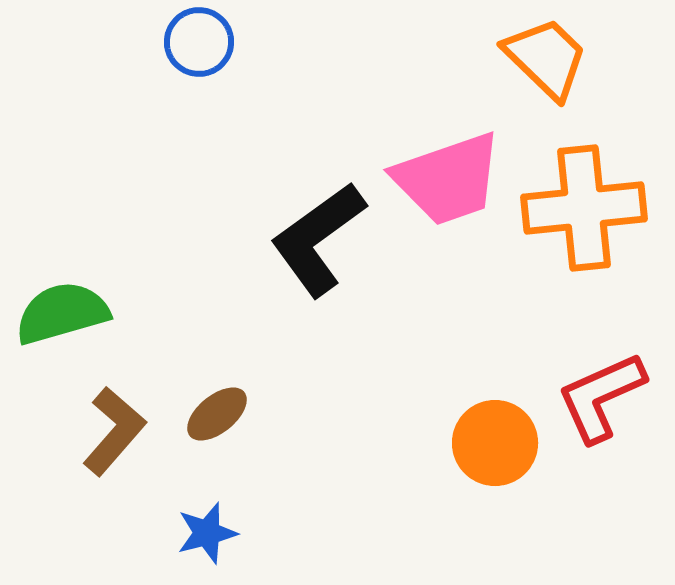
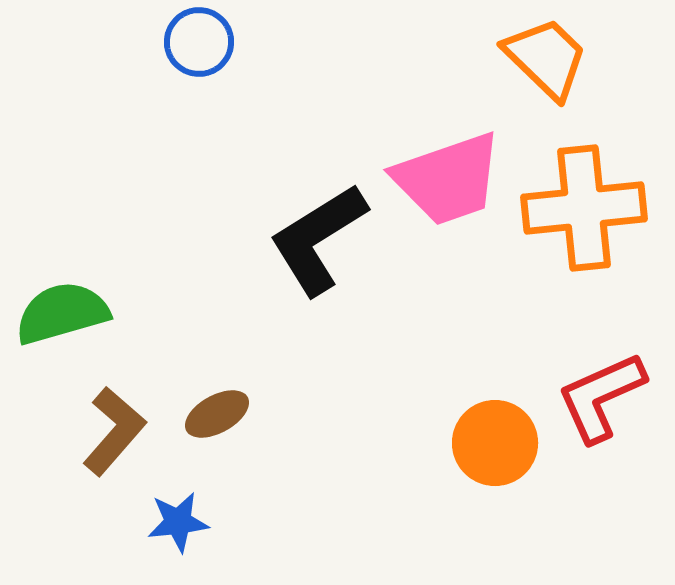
black L-shape: rotated 4 degrees clockwise
brown ellipse: rotated 10 degrees clockwise
blue star: moved 29 px left, 11 px up; rotated 8 degrees clockwise
